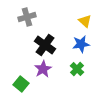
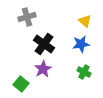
black cross: moved 1 px left, 1 px up
green cross: moved 7 px right, 3 px down; rotated 16 degrees counterclockwise
